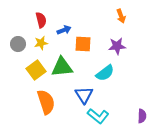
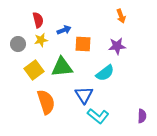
red semicircle: moved 3 px left
yellow star: moved 3 px up
yellow square: moved 2 px left
